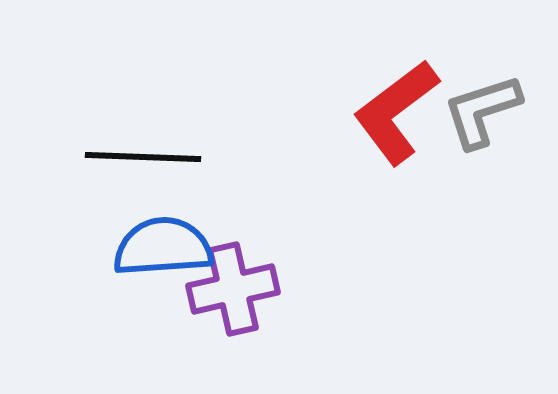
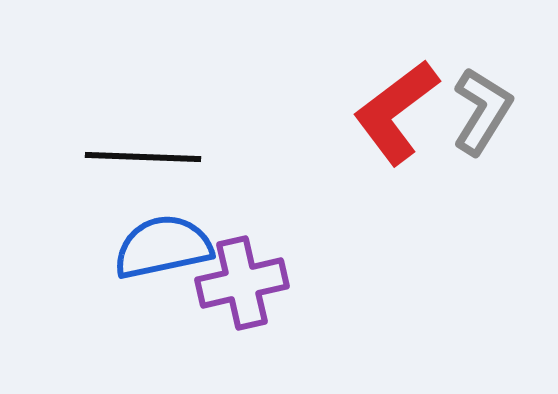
gray L-shape: rotated 140 degrees clockwise
blue semicircle: rotated 8 degrees counterclockwise
purple cross: moved 9 px right, 6 px up
